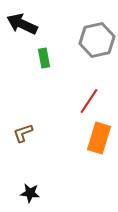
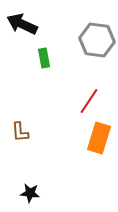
gray hexagon: rotated 20 degrees clockwise
brown L-shape: moved 3 px left, 1 px up; rotated 75 degrees counterclockwise
